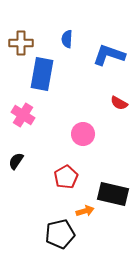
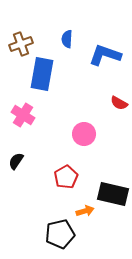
brown cross: moved 1 px down; rotated 20 degrees counterclockwise
blue L-shape: moved 4 px left
pink circle: moved 1 px right
